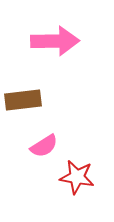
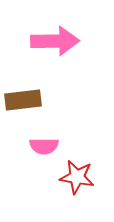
pink semicircle: rotated 32 degrees clockwise
